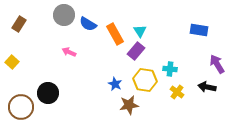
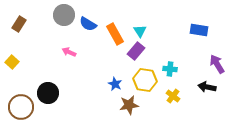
yellow cross: moved 4 px left, 4 px down
